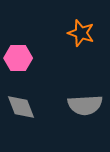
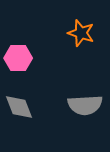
gray diamond: moved 2 px left
